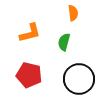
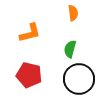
green semicircle: moved 6 px right, 7 px down
